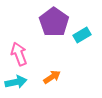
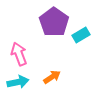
cyan rectangle: moved 1 px left
cyan arrow: moved 2 px right
